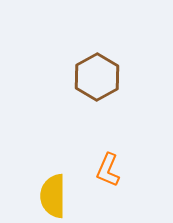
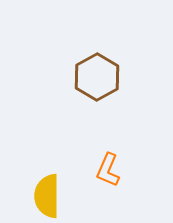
yellow semicircle: moved 6 px left
